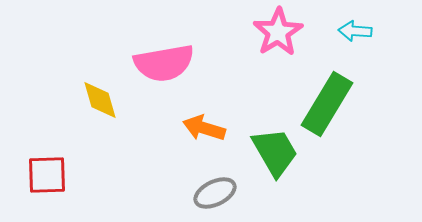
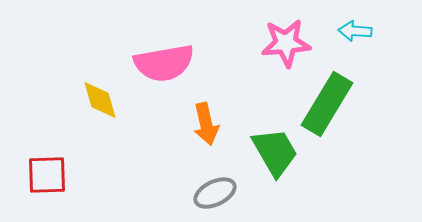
pink star: moved 8 px right, 11 px down; rotated 27 degrees clockwise
orange arrow: moved 2 px right, 4 px up; rotated 120 degrees counterclockwise
